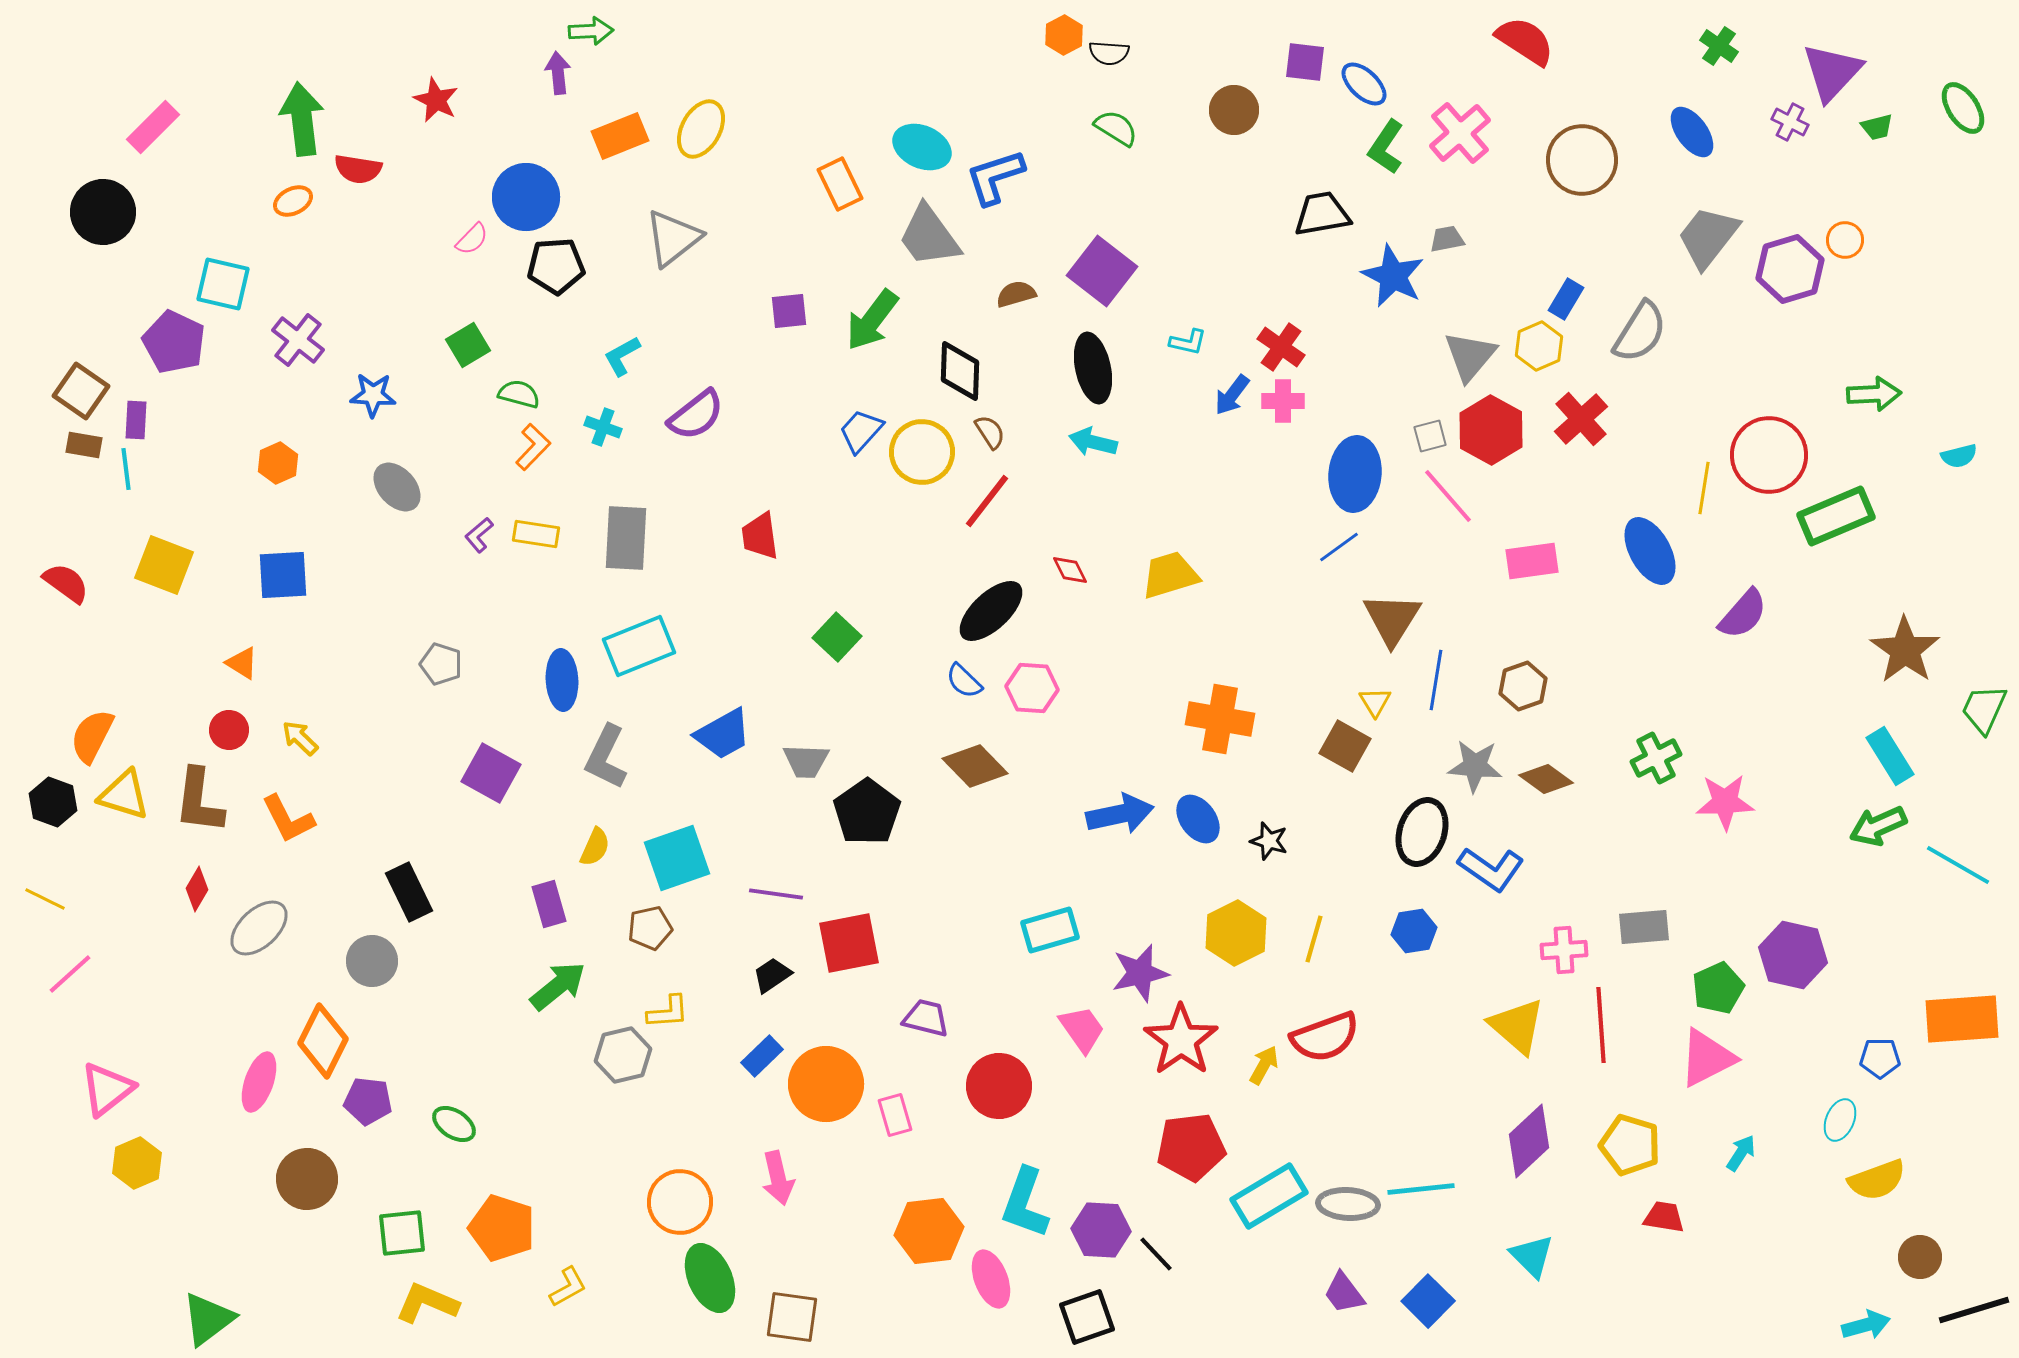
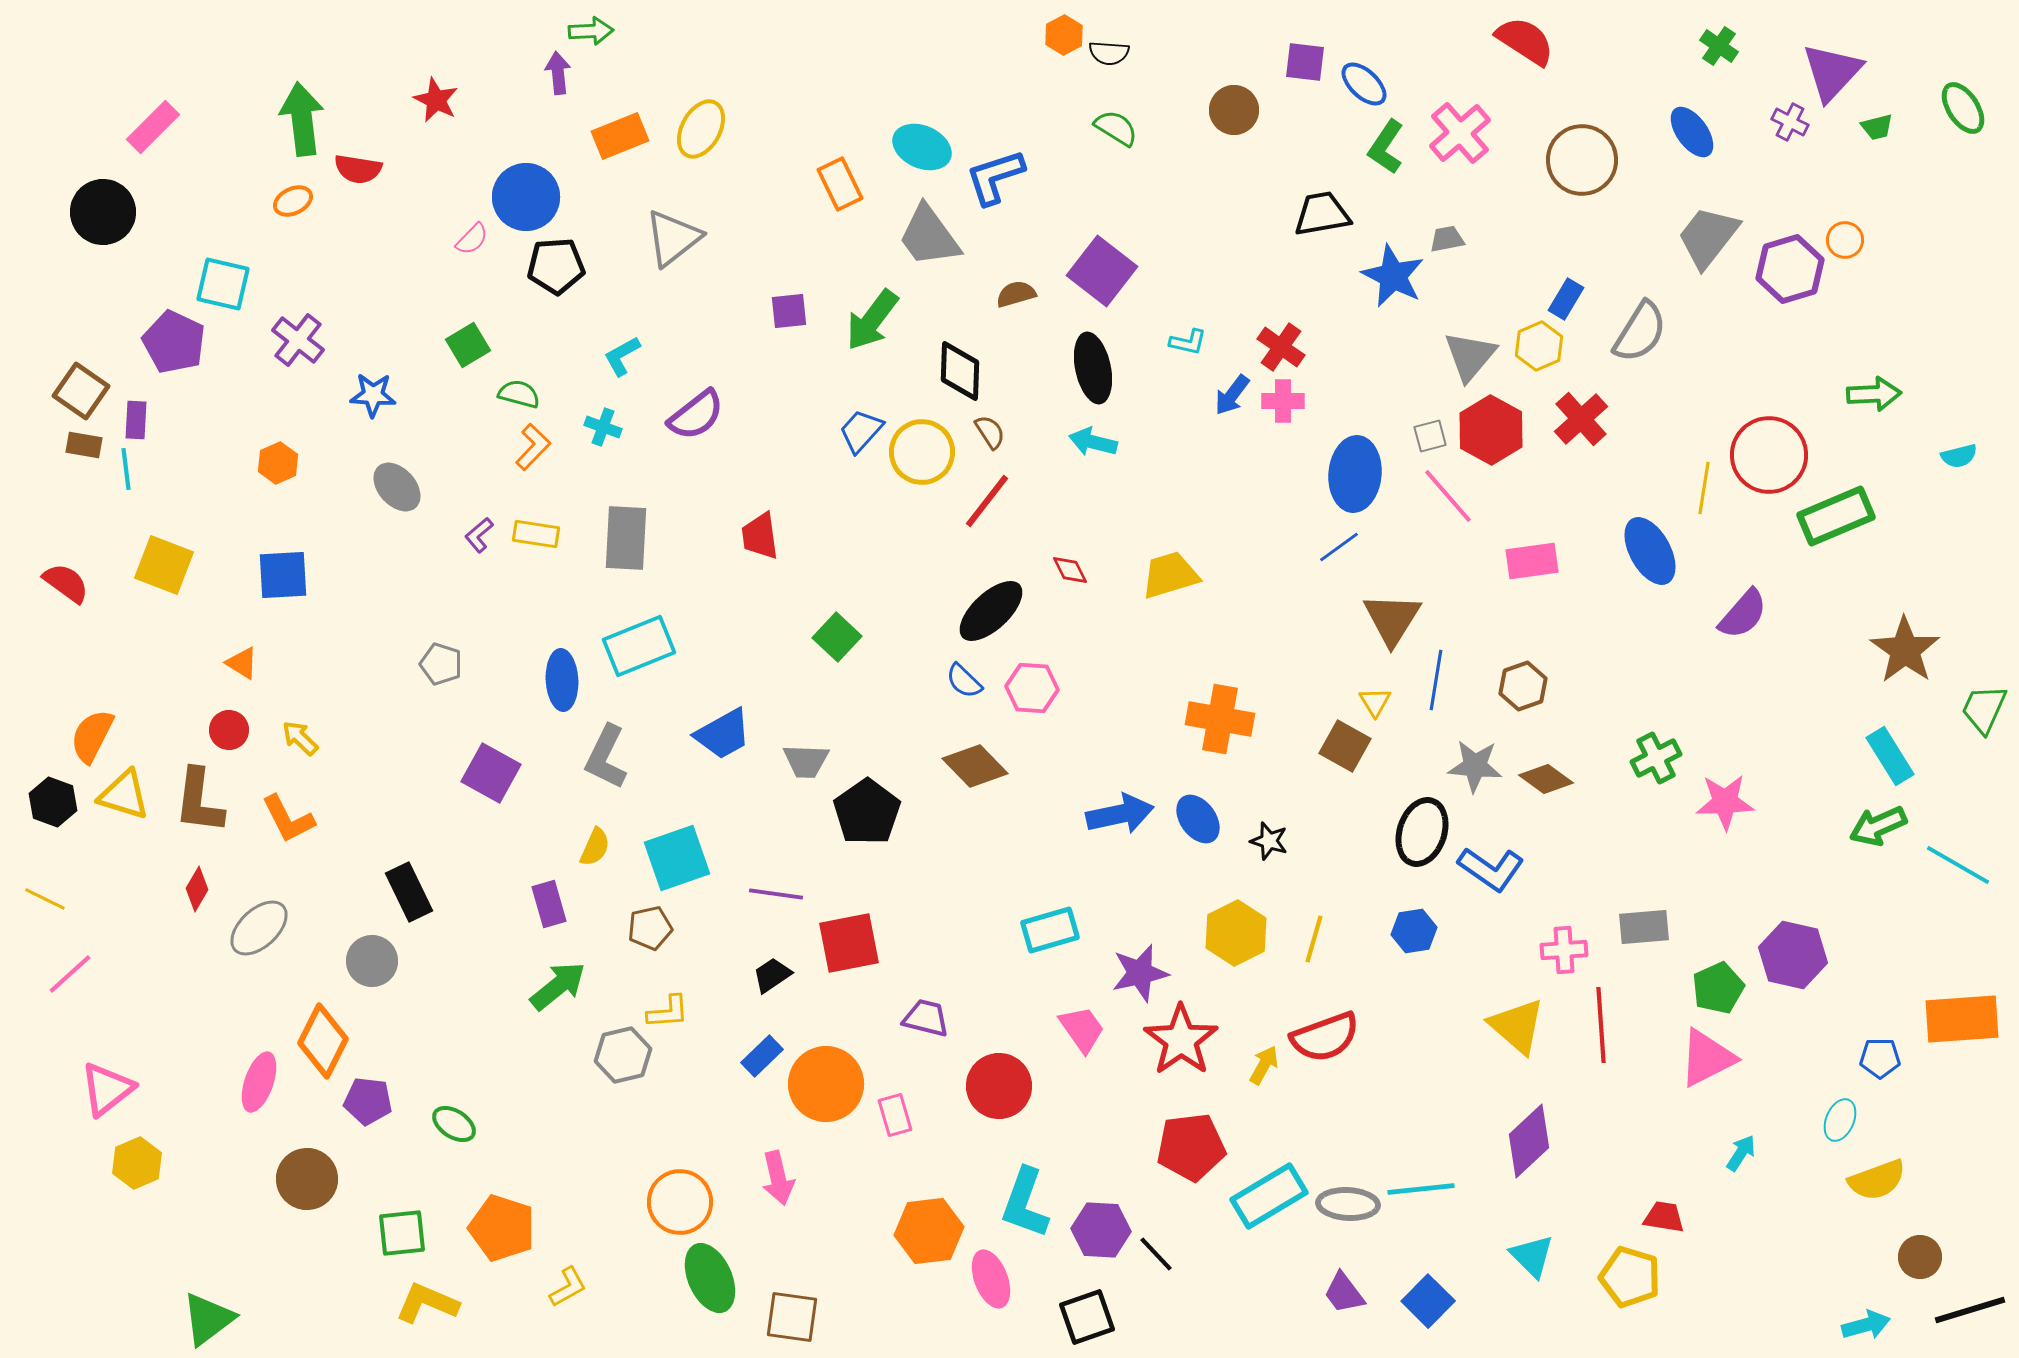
yellow pentagon at (1630, 1145): moved 132 px down
black line at (1974, 1310): moved 4 px left
